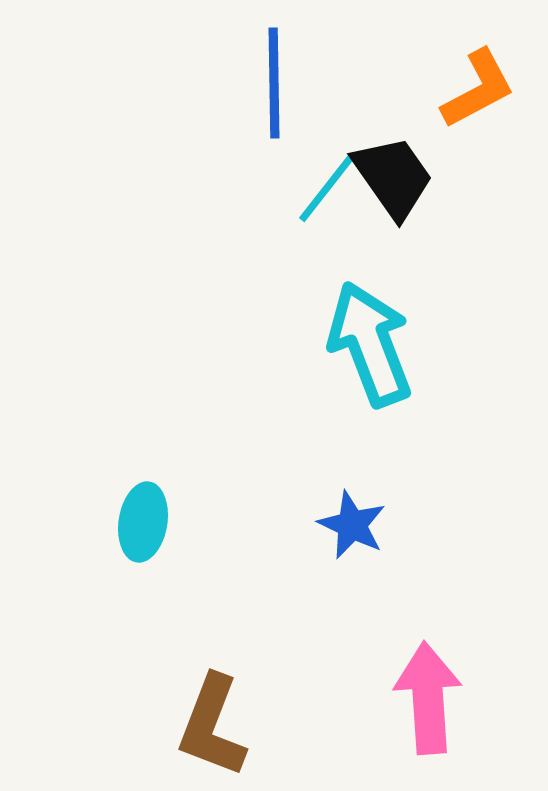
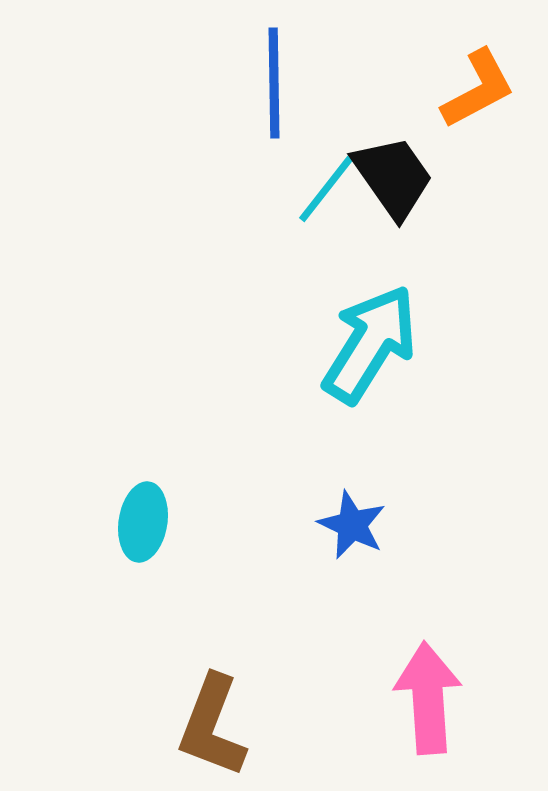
cyan arrow: rotated 53 degrees clockwise
